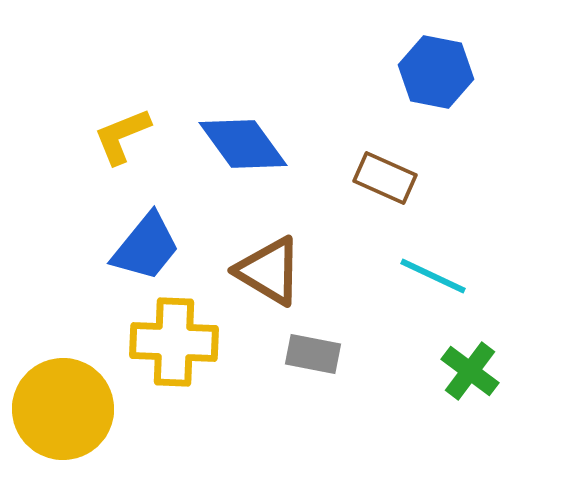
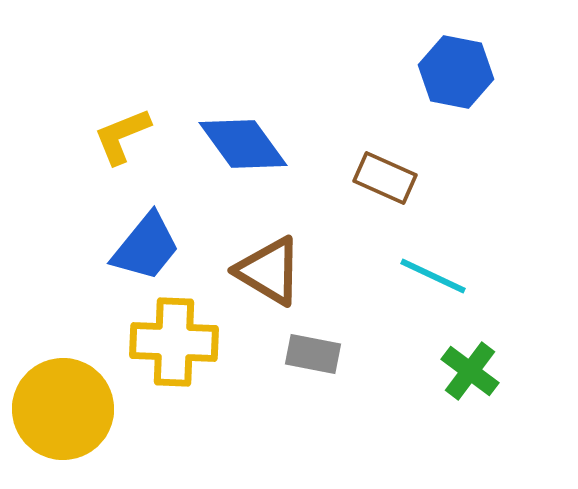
blue hexagon: moved 20 px right
